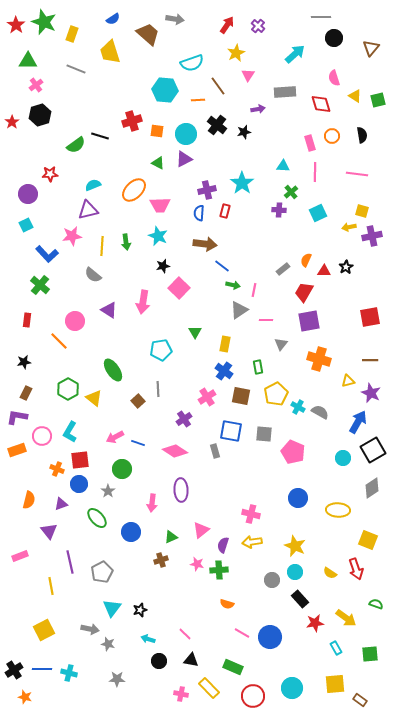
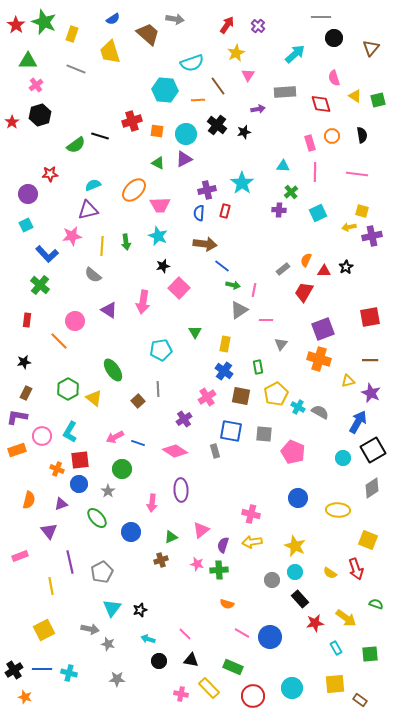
purple square at (309, 321): moved 14 px right, 8 px down; rotated 10 degrees counterclockwise
